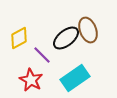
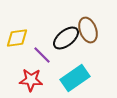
yellow diamond: moved 2 px left; rotated 20 degrees clockwise
red star: rotated 25 degrees counterclockwise
